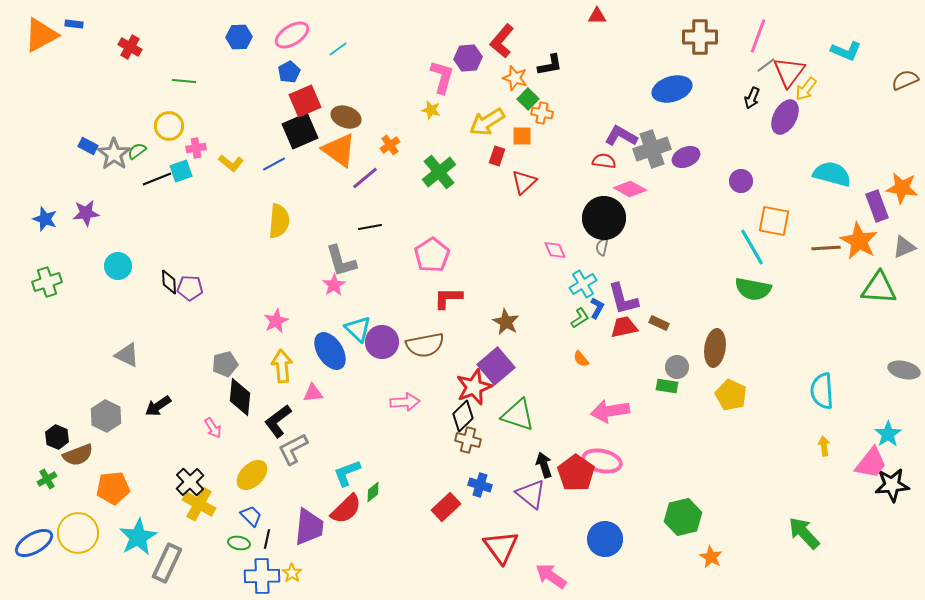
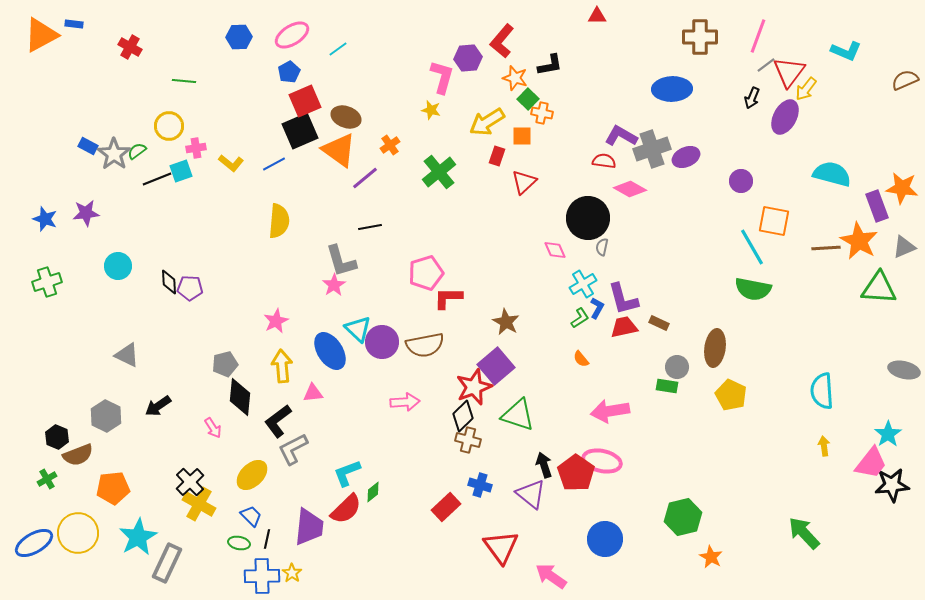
blue ellipse at (672, 89): rotated 15 degrees clockwise
black circle at (604, 218): moved 16 px left
pink pentagon at (432, 255): moved 6 px left, 18 px down; rotated 16 degrees clockwise
